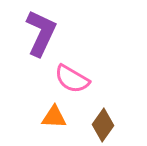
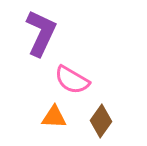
pink semicircle: moved 1 px down
brown diamond: moved 2 px left, 4 px up
